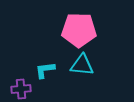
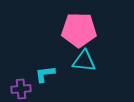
cyan triangle: moved 2 px right, 4 px up
cyan L-shape: moved 4 px down
